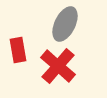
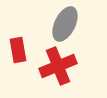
red cross: rotated 27 degrees clockwise
